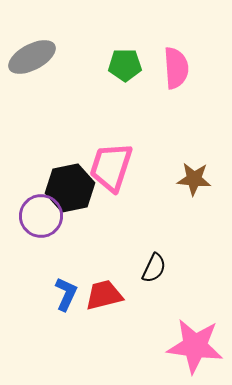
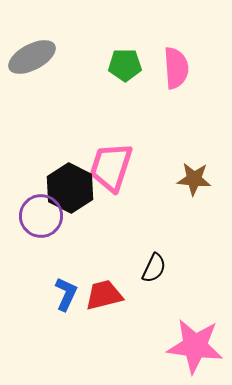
black hexagon: rotated 21 degrees counterclockwise
